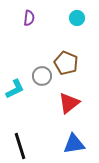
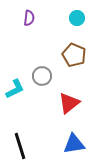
brown pentagon: moved 8 px right, 8 px up
